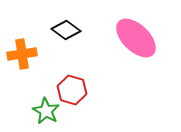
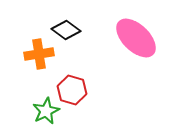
orange cross: moved 17 px right
green star: rotated 16 degrees clockwise
